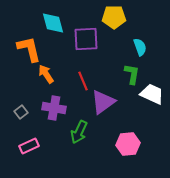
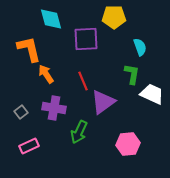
cyan diamond: moved 2 px left, 4 px up
